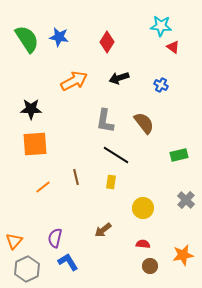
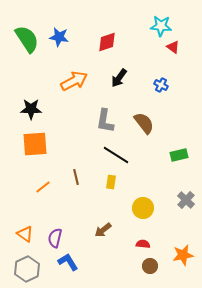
red diamond: rotated 40 degrees clockwise
black arrow: rotated 36 degrees counterclockwise
orange triangle: moved 11 px right, 7 px up; rotated 36 degrees counterclockwise
